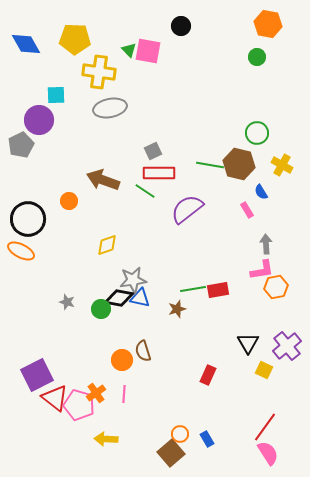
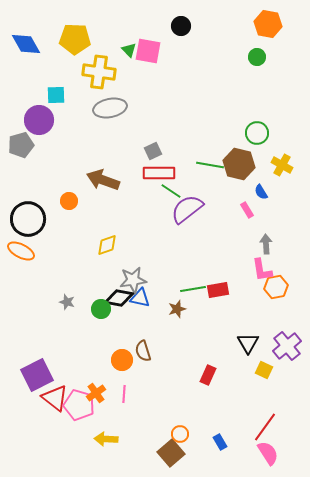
gray pentagon at (21, 145): rotated 10 degrees clockwise
green line at (145, 191): moved 26 px right
pink L-shape at (262, 270): rotated 90 degrees clockwise
blue rectangle at (207, 439): moved 13 px right, 3 px down
